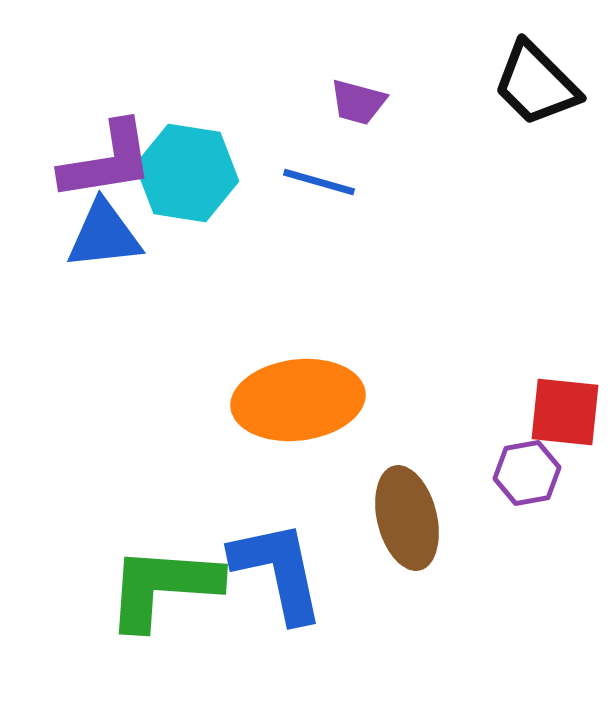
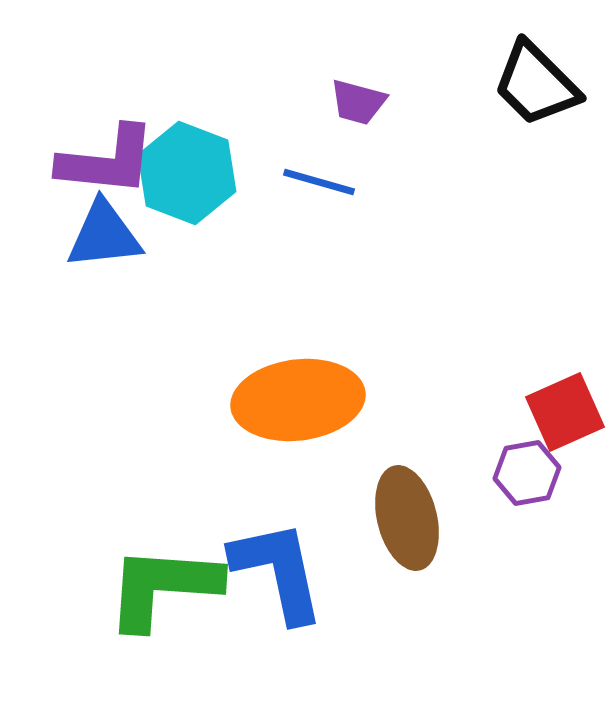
purple L-shape: rotated 15 degrees clockwise
cyan hexagon: rotated 12 degrees clockwise
red square: rotated 30 degrees counterclockwise
